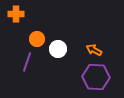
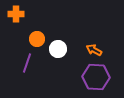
purple line: moved 1 px down
